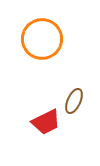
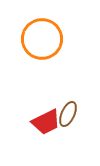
brown ellipse: moved 6 px left, 13 px down
